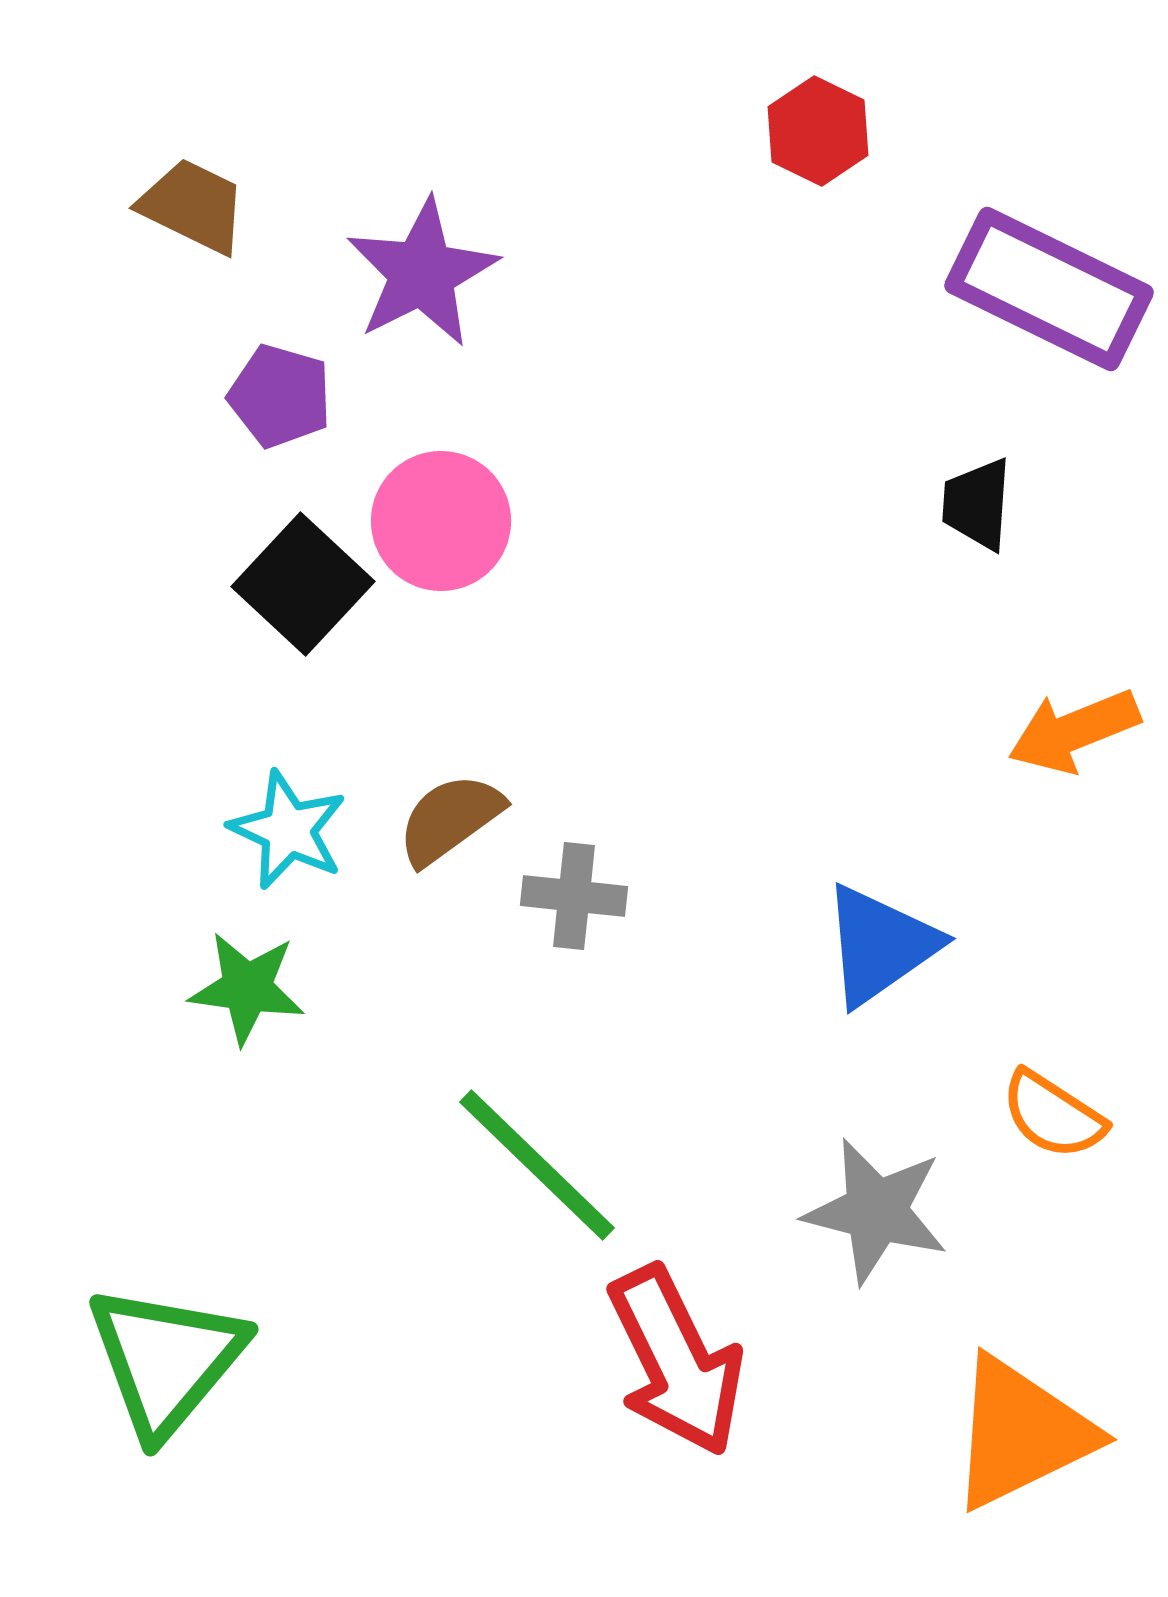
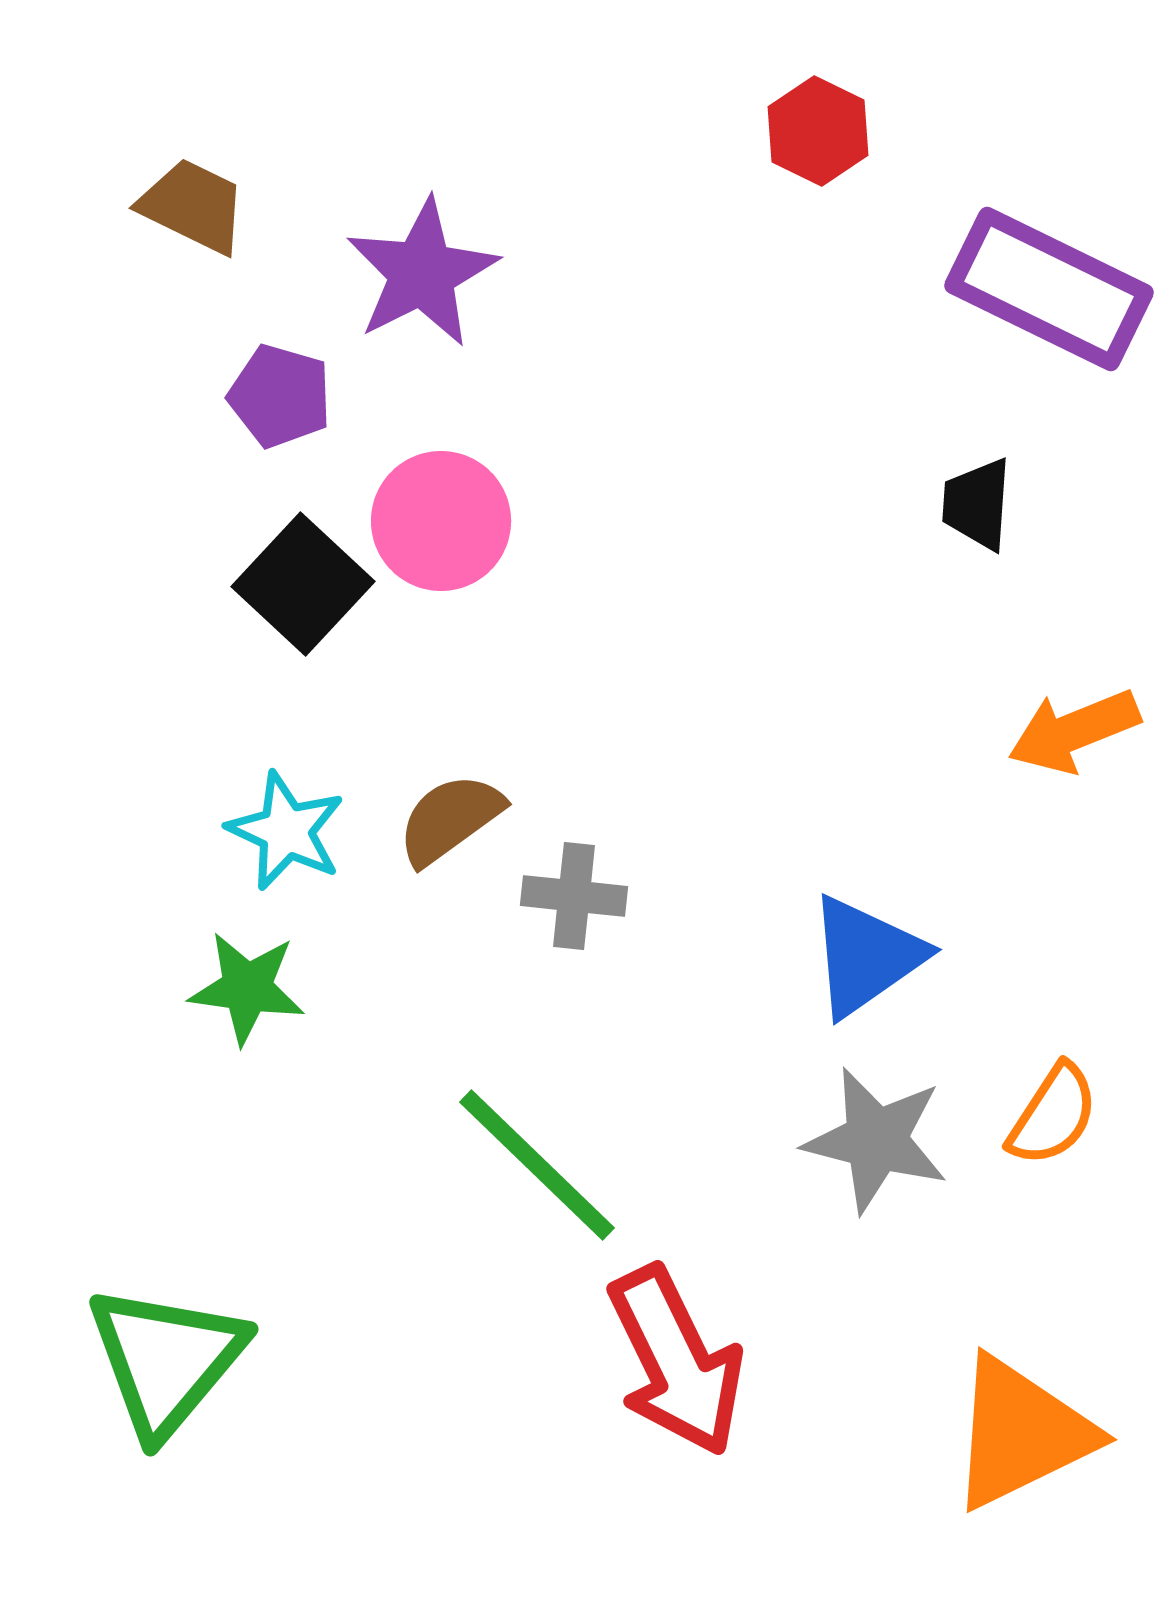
cyan star: moved 2 px left, 1 px down
blue triangle: moved 14 px left, 11 px down
orange semicircle: rotated 90 degrees counterclockwise
gray star: moved 71 px up
